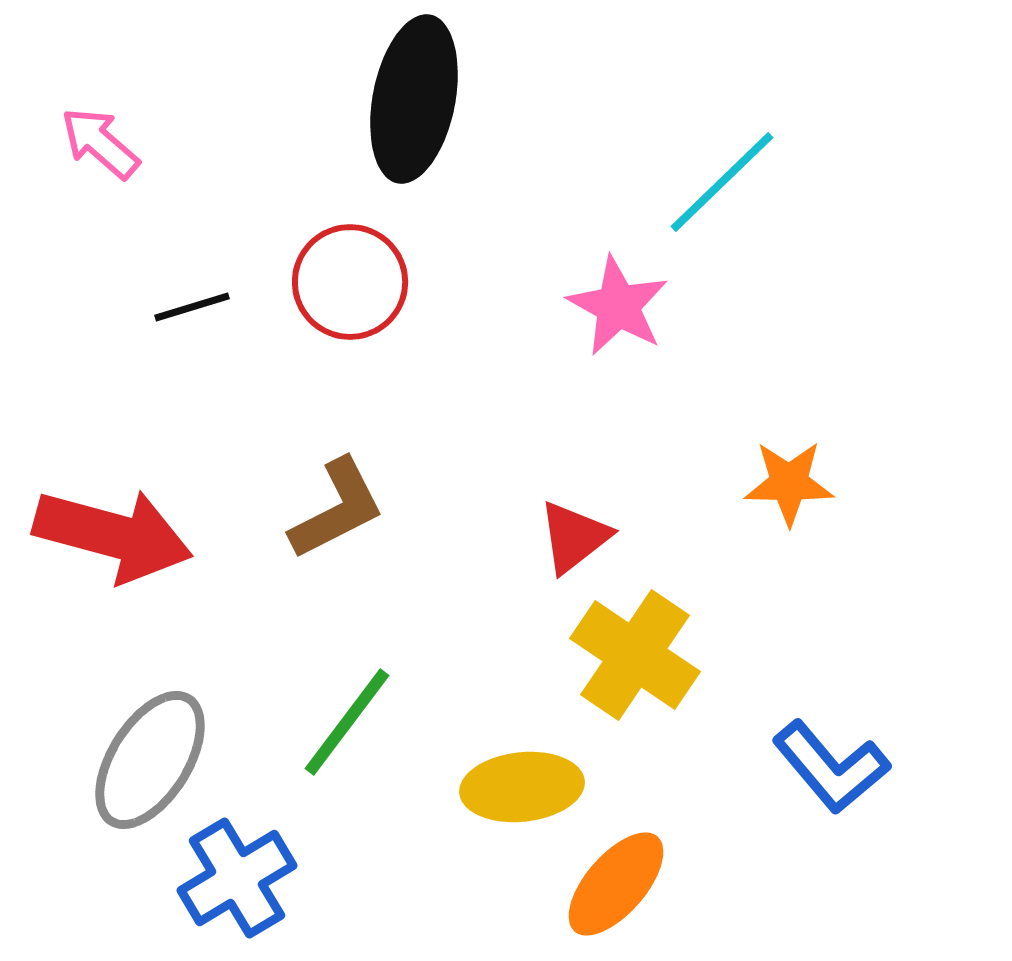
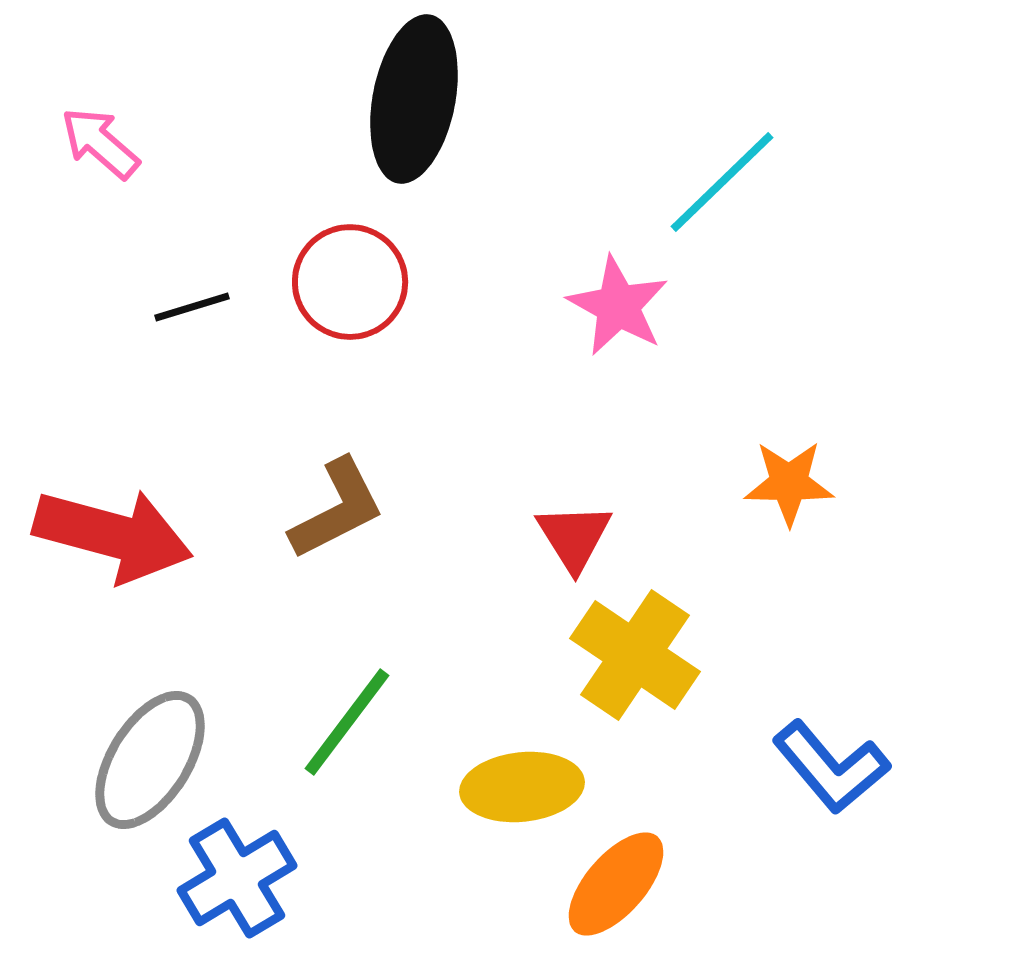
red triangle: rotated 24 degrees counterclockwise
